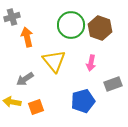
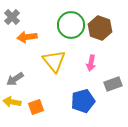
gray cross: rotated 28 degrees counterclockwise
orange arrow: rotated 84 degrees counterclockwise
gray arrow: moved 10 px left
